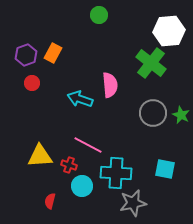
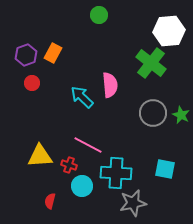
cyan arrow: moved 2 px right, 2 px up; rotated 25 degrees clockwise
